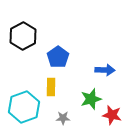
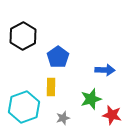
gray star: rotated 16 degrees counterclockwise
